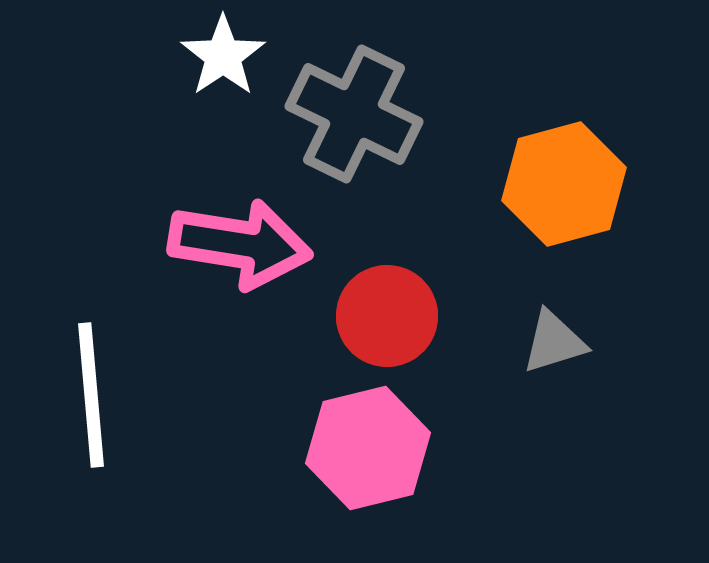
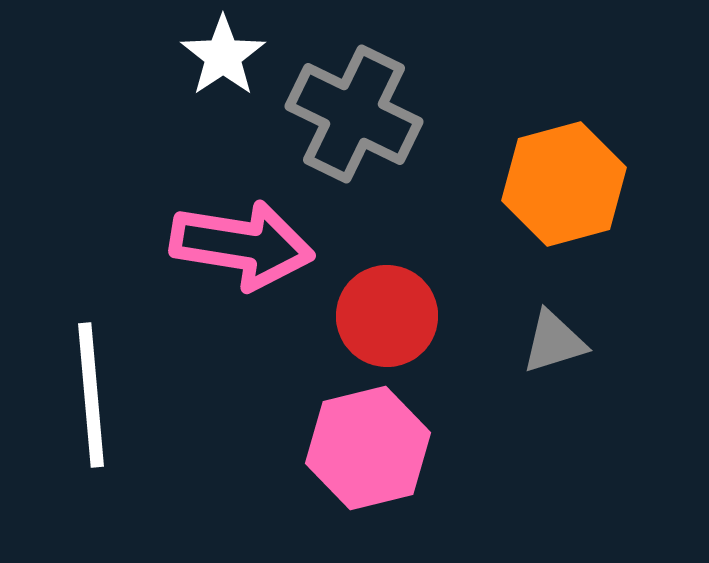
pink arrow: moved 2 px right, 1 px down
